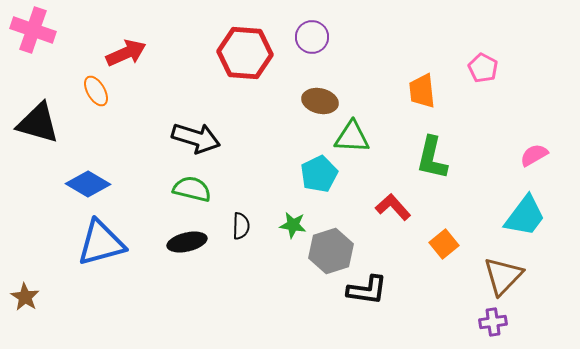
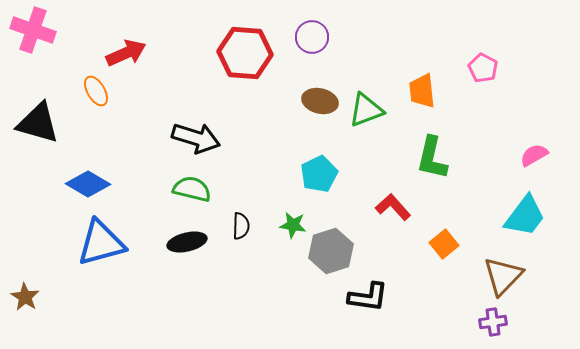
green triangle: moved 14 px right, 27 px up; rotated 24 degrees counterclockwise
black L-shape: moved 1 px right, 7 px down
